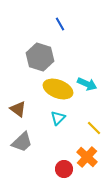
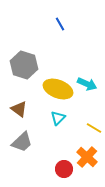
gray hexagon: moved 16 px left, 8 px down
brown triangle: moved 1 px right
yellow line: rotated 14 degrees counterclockwise
